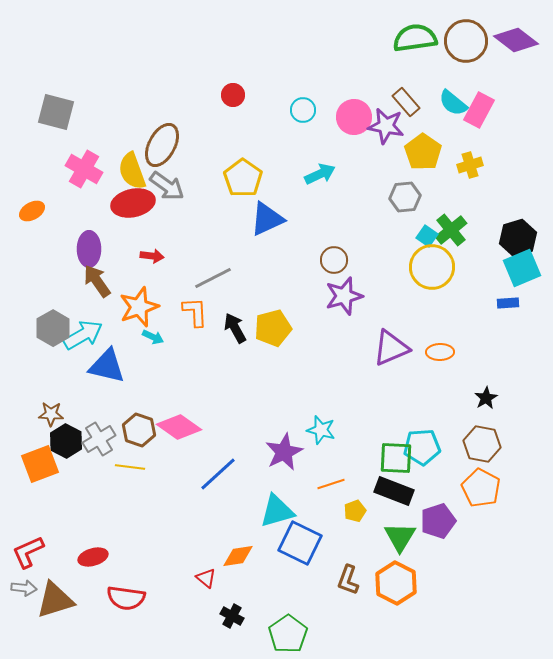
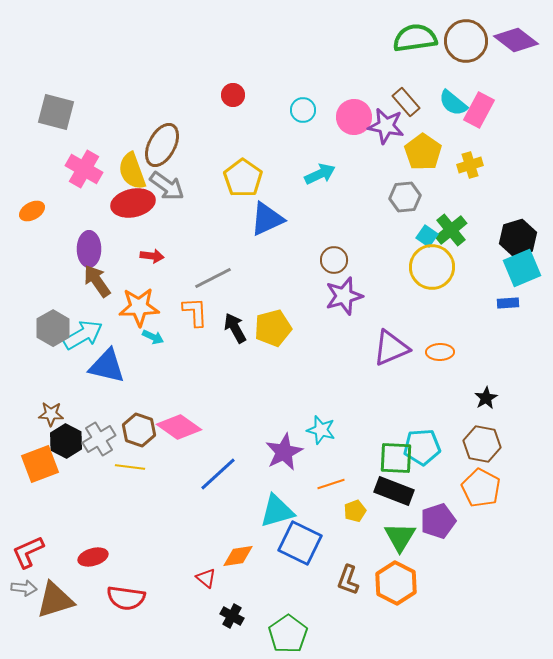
orange star at (139, 307): rotated 18 degrees clockwise
